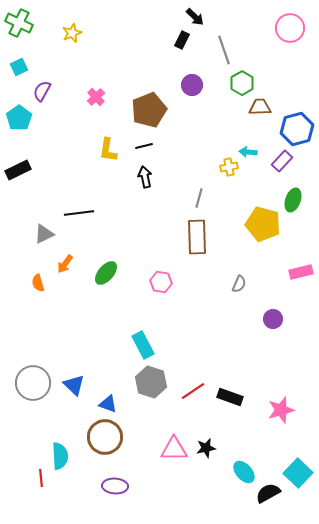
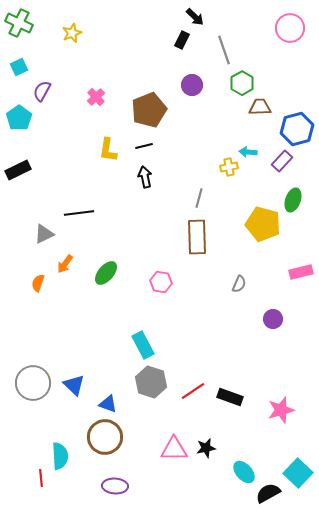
orange semicircle at (38, 283): rotated 36 degrees clockwise
